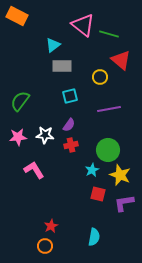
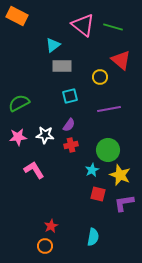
green line: moved 4 px right, 7 px up
green semicircle: moved 1 px left, 2 px down; rotated 25 degrees clockwise
cyan semicircle: moved 1 px left
